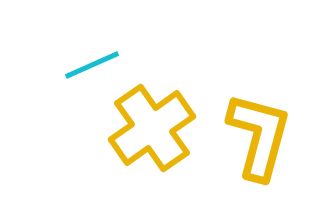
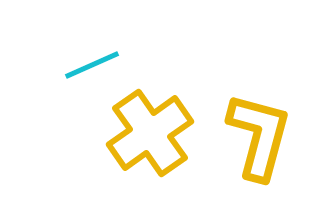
yellow cross: moved 2 px left, 5 px down
